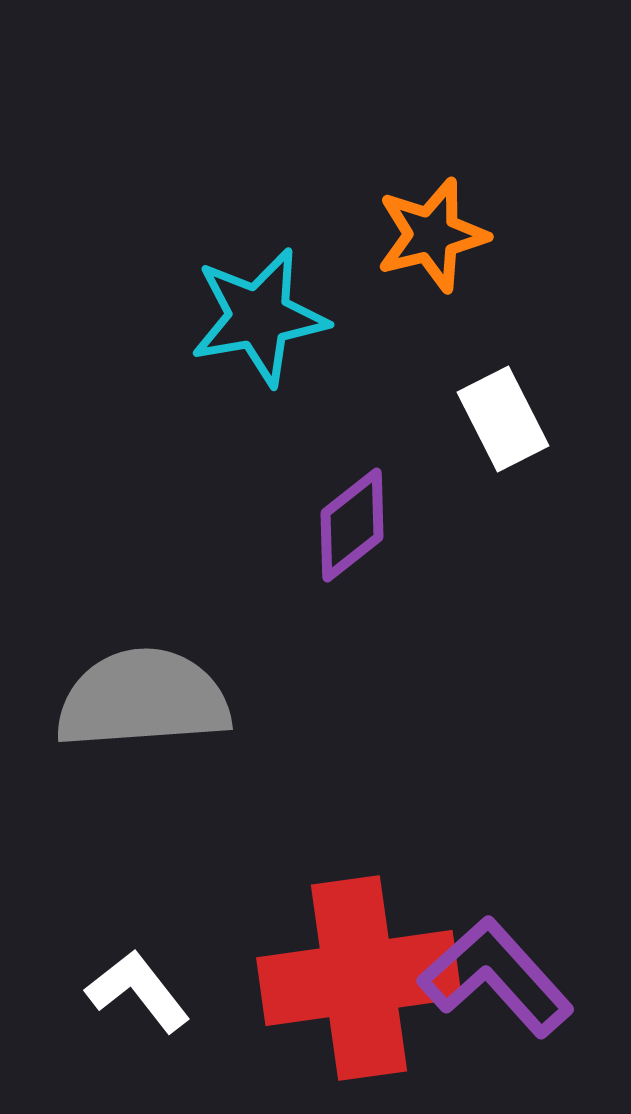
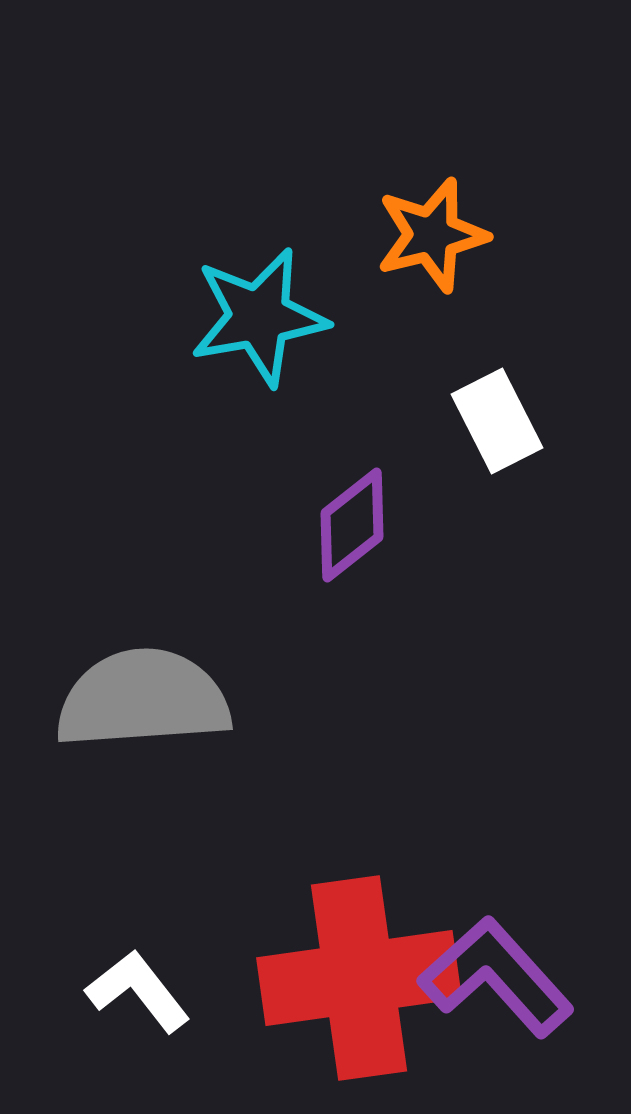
white rectangle: moved 6 px left, 2 px down
